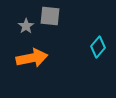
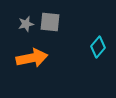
gray square: moved 6 px down
gray star: moved 2 px up; rotated 21 degrees clockwise
